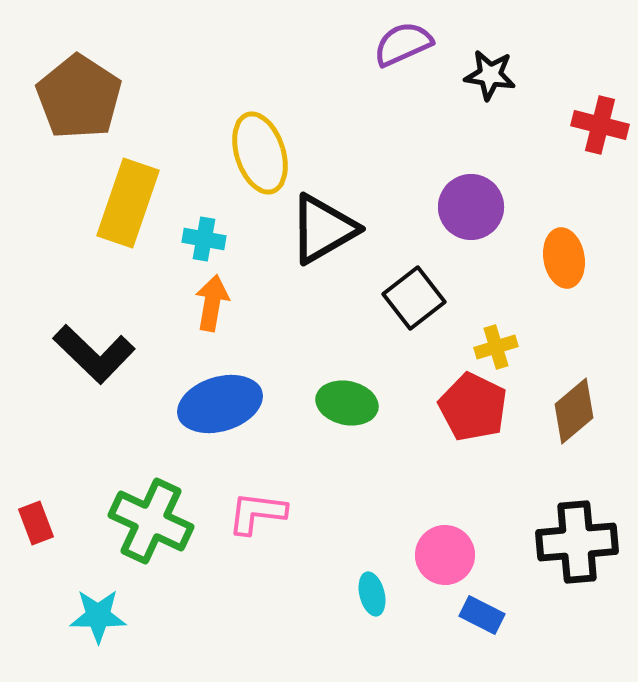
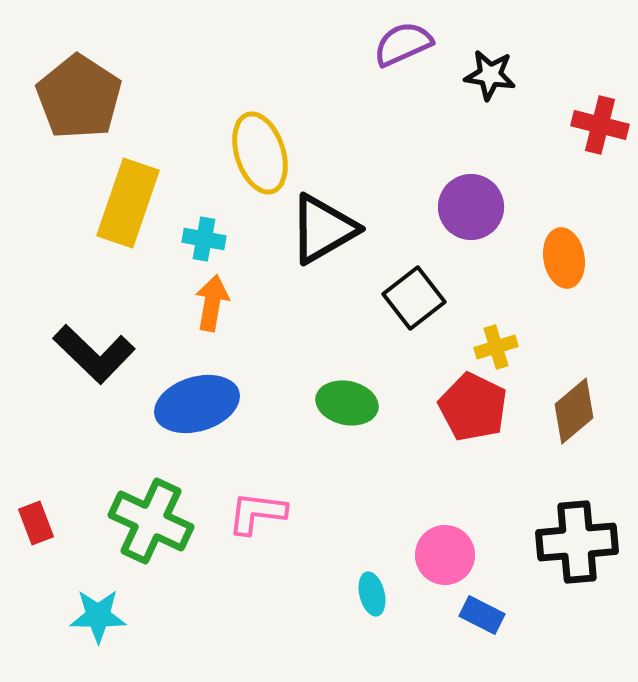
blue ellipse: moved 23 px left
